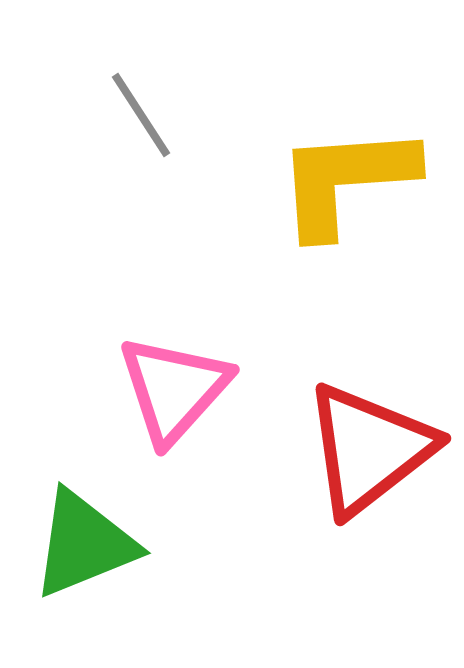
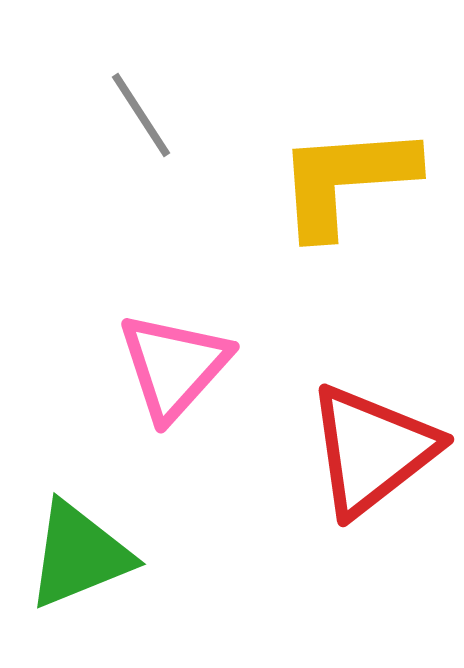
pink triangle: moved 23 px up
red triangle: moved 3 px right, 1 px down
green triangle: moved 5 px left, 11 px down
